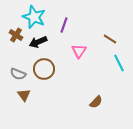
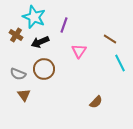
black arrow: moved 2 px right
cyan line: moved 1 px right
